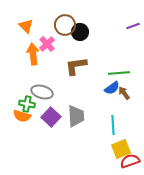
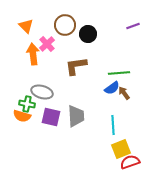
black circle: moved 8 px right, 2 px down
purple square: rotated 30 degrees counterclockwise
red semicircle: moved 1 px down
